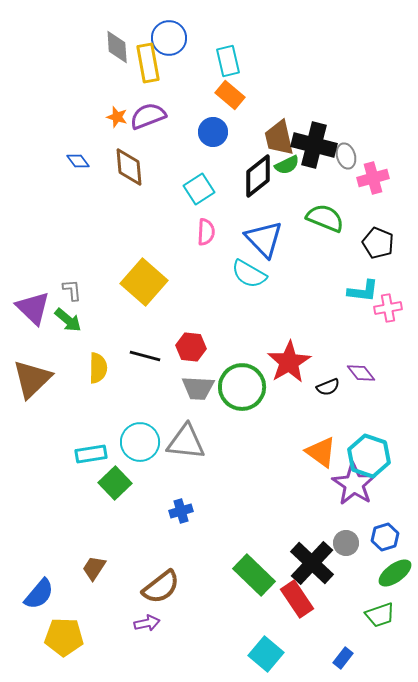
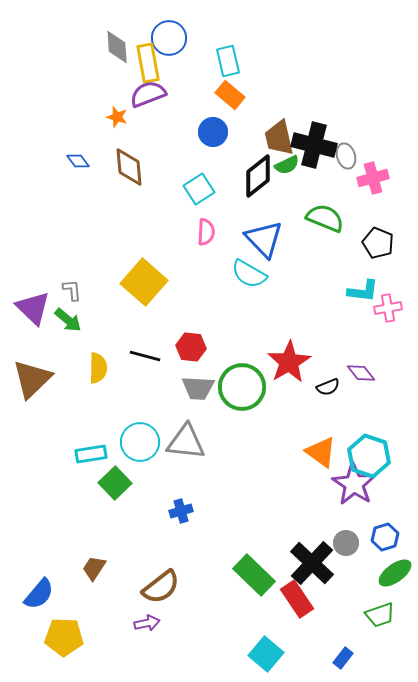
purple semicircle at (148, 116): moved 22 px up
